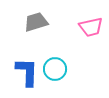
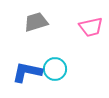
blue L-shape: rotated 80 degrees counterclockwise
